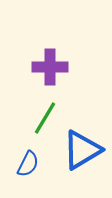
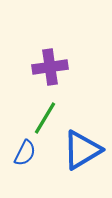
purple cross: rotated 8 degrees counterclockwise
blue semicircle: moved 3 px left, 11 px up
